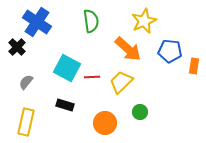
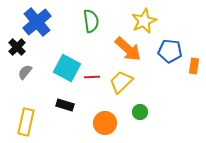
blue cross: rotated 16 degrees clockwise
gray semicircle: moved 1 px left, 10 px up
